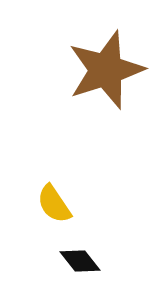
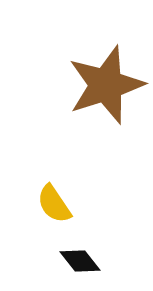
brown star: moved 15 px down
